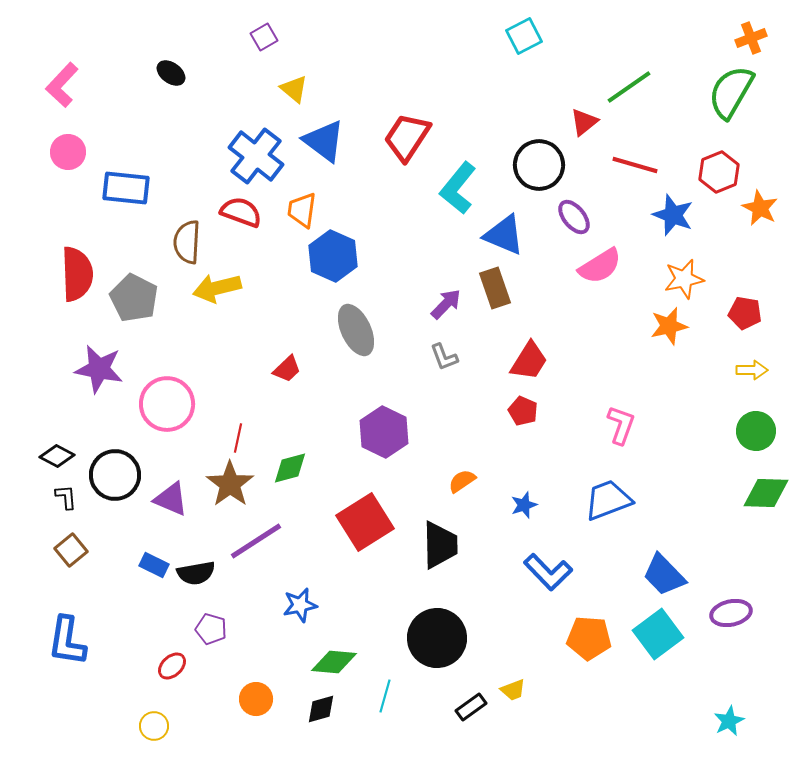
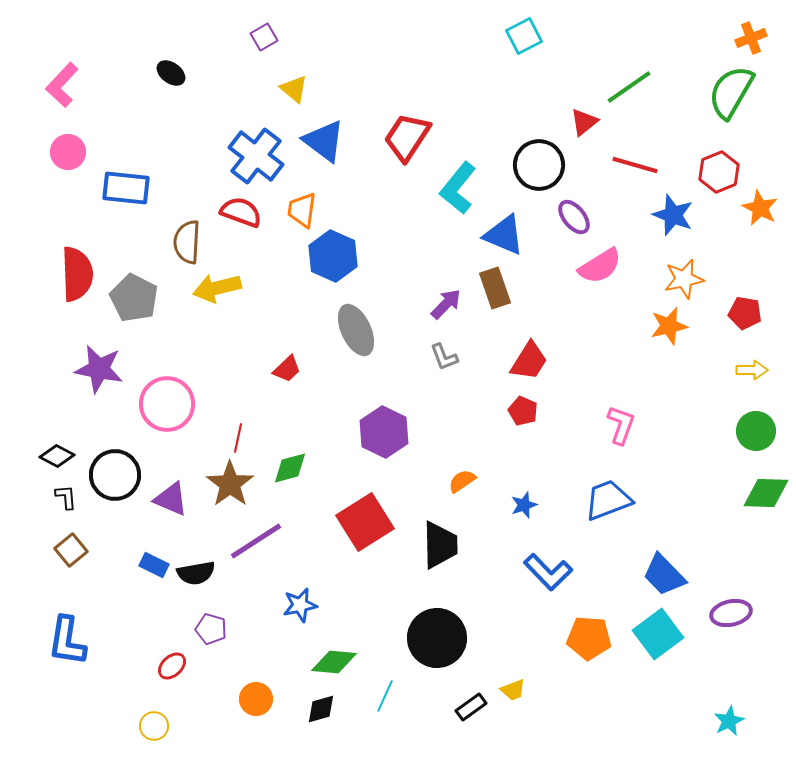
cyan line at (385, 696): rotated 8 degrees clockwise
